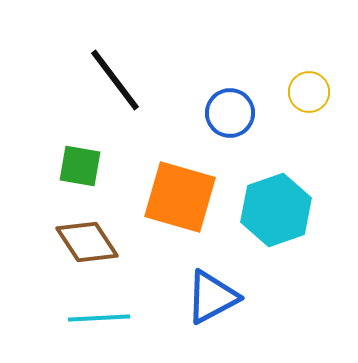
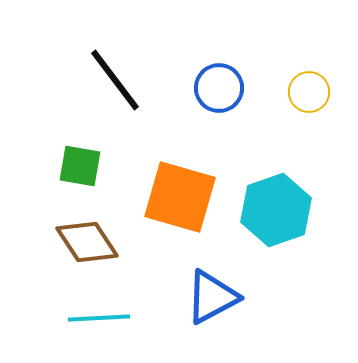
blue circle: moved 11 px left, 25 px up
